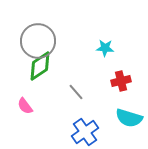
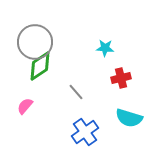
gray circle: moved 3 px left, 1 px down
red cross: moved 3 px up
pink semicircle: rotated 78 degrees clockwise
